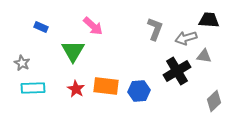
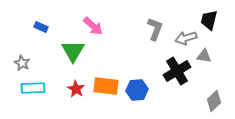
black trapezoid: rotated 80 degrees counterclockwise
blue hexagon: moved 2 px left, 1 px up
